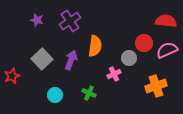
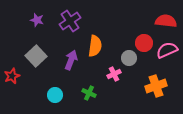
gray square: moved 6 px left, 3 px up
